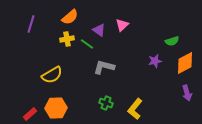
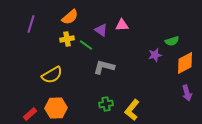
pink triangle: rotated 40 degrees clockwise
purple triangle: moved 2 px right
green line: moved 1 px left, 1 px down
purple star: moved 6 px up
green cross: moved 1 px down; rotated 32 degrees counterclockwise
yellow L-shape: moved 3 px left, 1 px down
